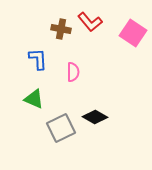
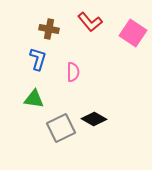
brown cross: moved 12 px left
blue L-shape: rotated 20 degrees clockwise
green triangle: rotated 15 degrees counterclockwise
black diamond: moved 1 px left, 2 px down
